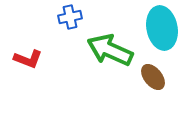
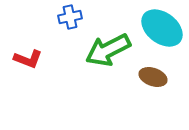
cyan ellipse: rotated 42 degrees counterclockwise
green arrow: moved 2 px left; rotated 51 degrees counterclockwise
brown ellipse: rotated 32 degrees counterclockwise
